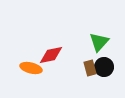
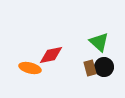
green triangle: rotated 30 degrees counterclockwise
orange ellipse: moved 1 px left
